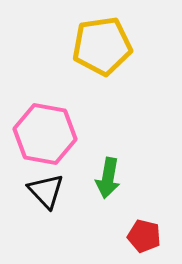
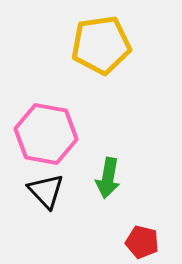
yellow pentagon: moved 1 px left, 1 px up
pink hexagon: moved 1 px right
red pentagon: moved 2 px left, 6 px down
